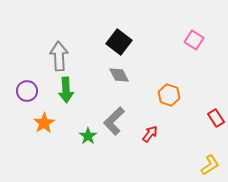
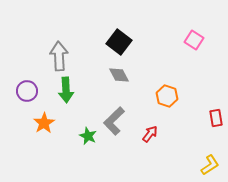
orange hexagon: moved 2 px left, 1 px down
red rectangle: rotated 24 degrees clockwise
green star: rotated 12 degrees counterclockwise
